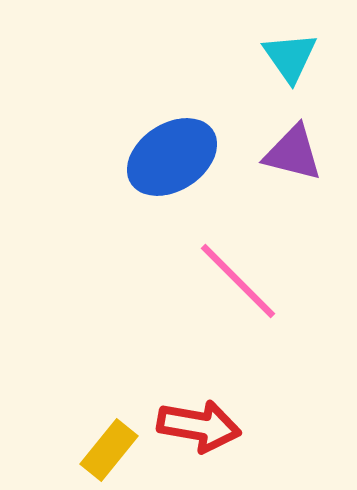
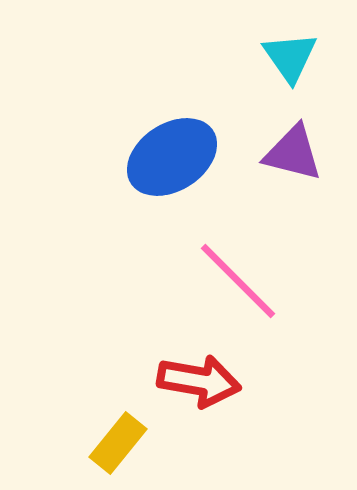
red arrow: moved 45 px up
yellow rectangle: moved 9 px right, 7 px up
